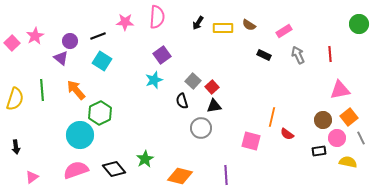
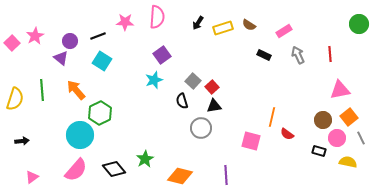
yellow rectangle at (223, 28): rotated 18 degrees counterclockwise
black arrow at (16, 147): moved 6 px right, 6 px up; rotated 88 degrees counterclockwise
black rectangle at (319, 151): rotated 24 degrees clockwise
pink semicircle at (76, 170): rotated 150 degrees clockwise
